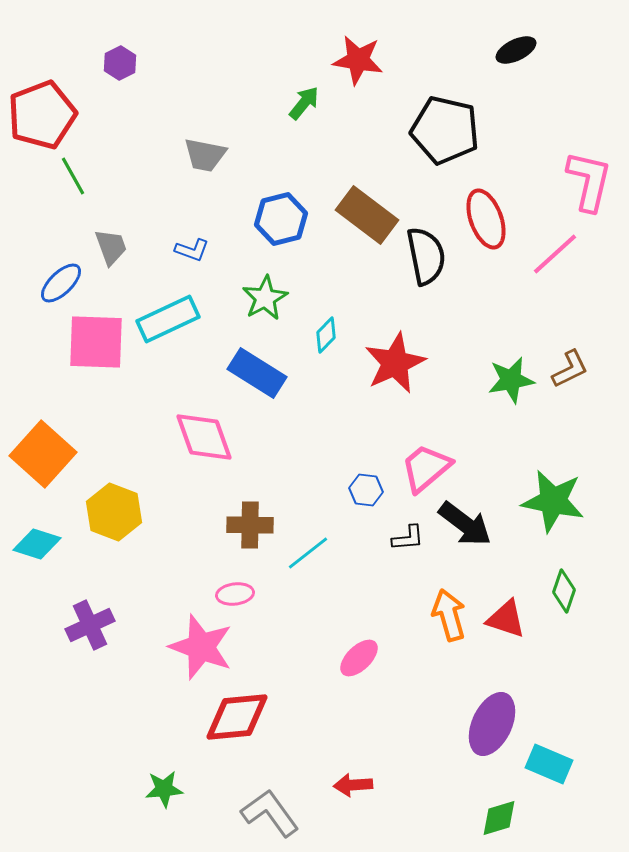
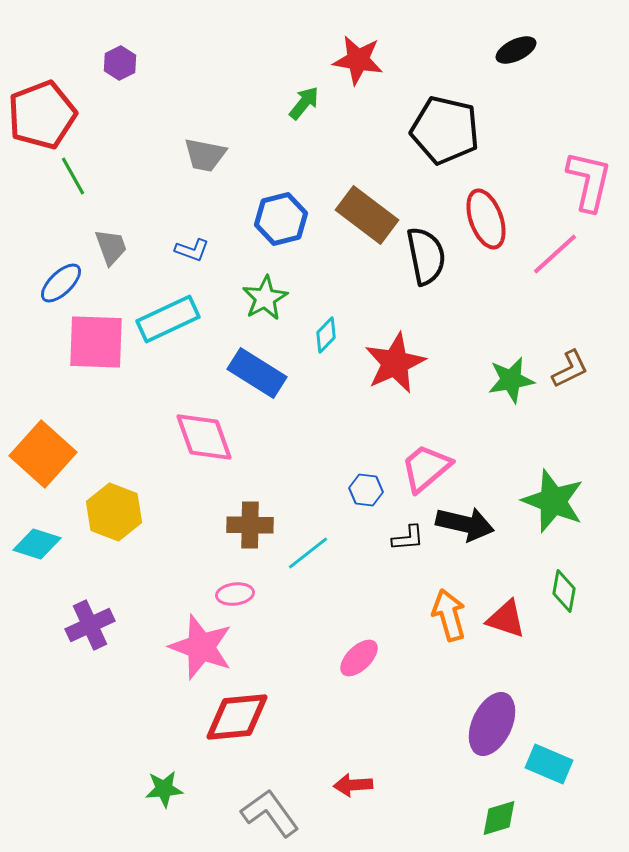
green star at (553, 501): rotated 10 degrees clockwise
black arrow at (465, 524): rotated 24 degrees counterclockwise
green diamond at (564, 591): rotated 9 degrees counterclockwise
